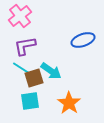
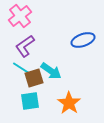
purple L-shape: rotated 25 degrees counterclockwise
